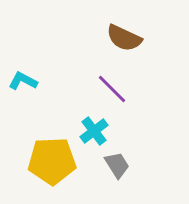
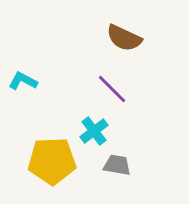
gray trapezoid: rotated 48 degrees counterclockwise
